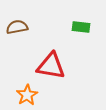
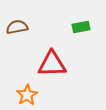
green rectangle: rotated 18 degrees counterclockwise
red triangle: moved 1 px right, 2 px up; rotated 12 degrees counterclockwise
